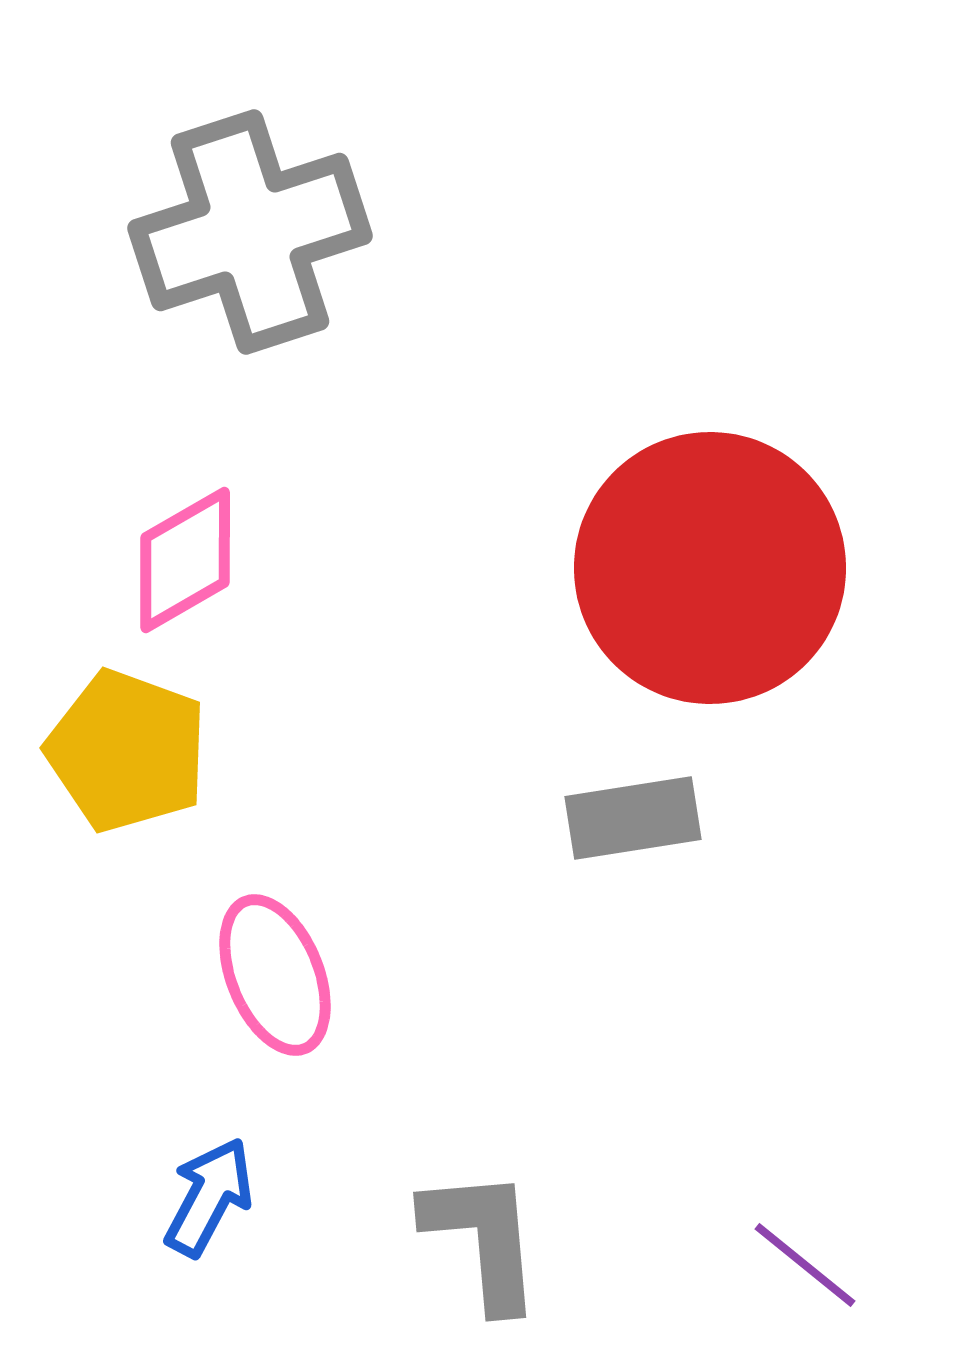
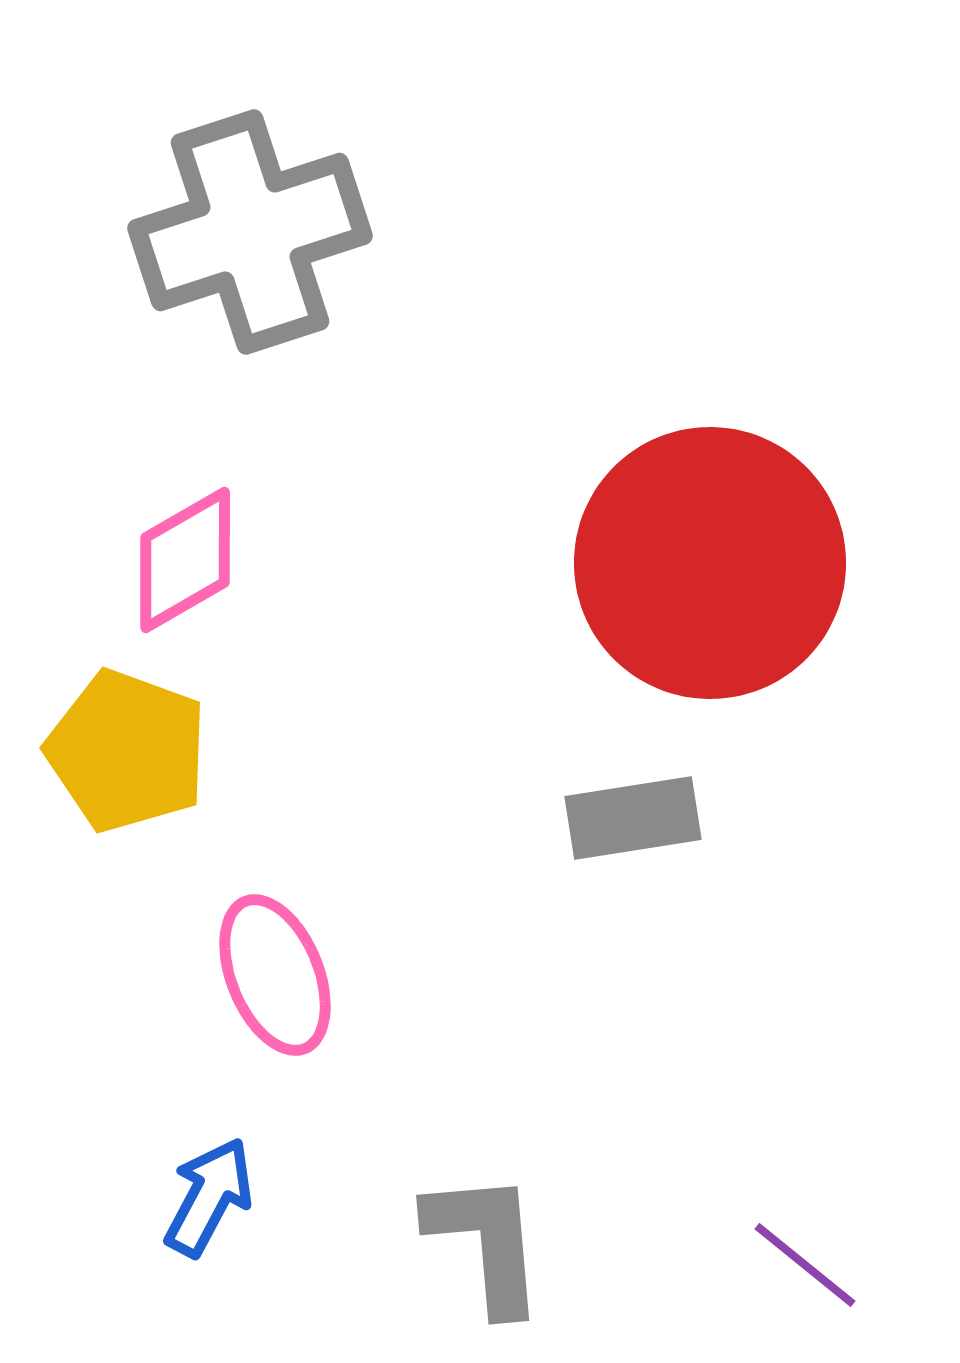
red circle: moved 5 px up
gray L-shape: moved 3 px right, 3 px down
